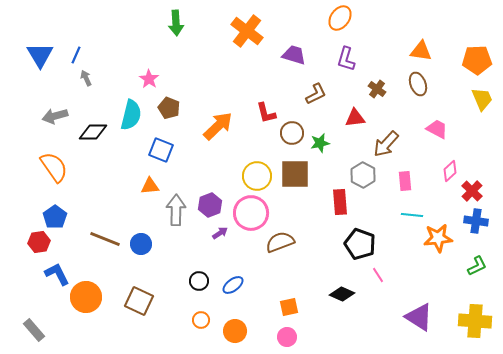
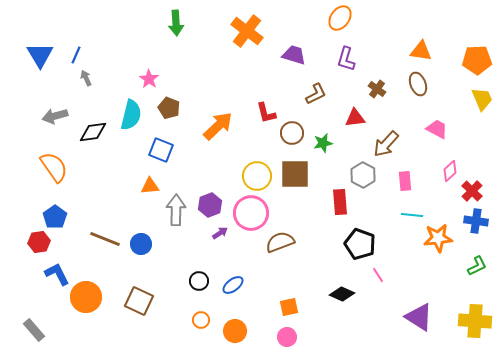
black diamond at (93, 132): rotated 8 degrees counterclockwise
green star at (320, 143): moved 3 px right
